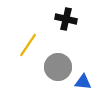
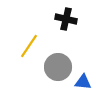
yellow line: moved 1 px right, 1 px down
